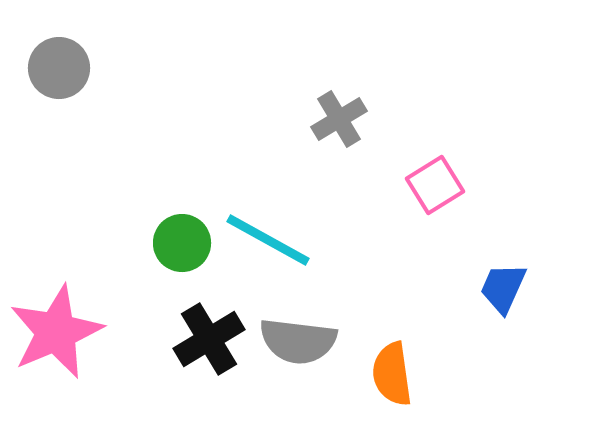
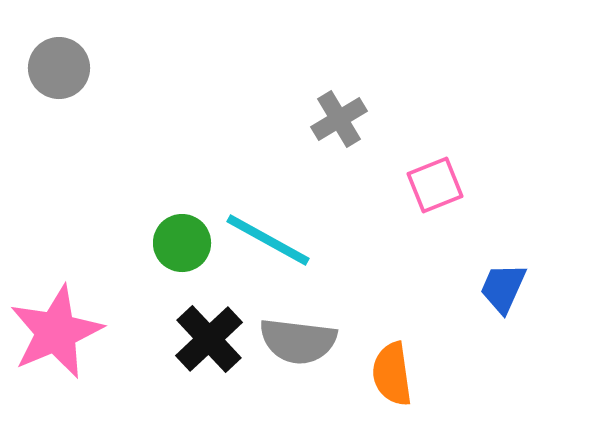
pink square: rotated 10 degrees clockwise
black cross: rotated 12 degrees counterclockwise
